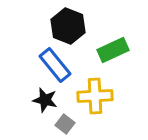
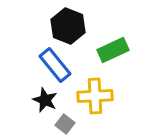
black star: rotated 10 degrees clockwise
